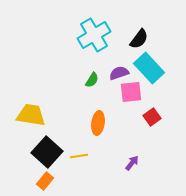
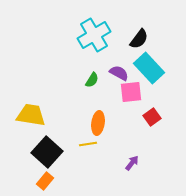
purple semicircle: rotated 48 degrees clockwise
yellow line: moved 9 px right, 12 px up
